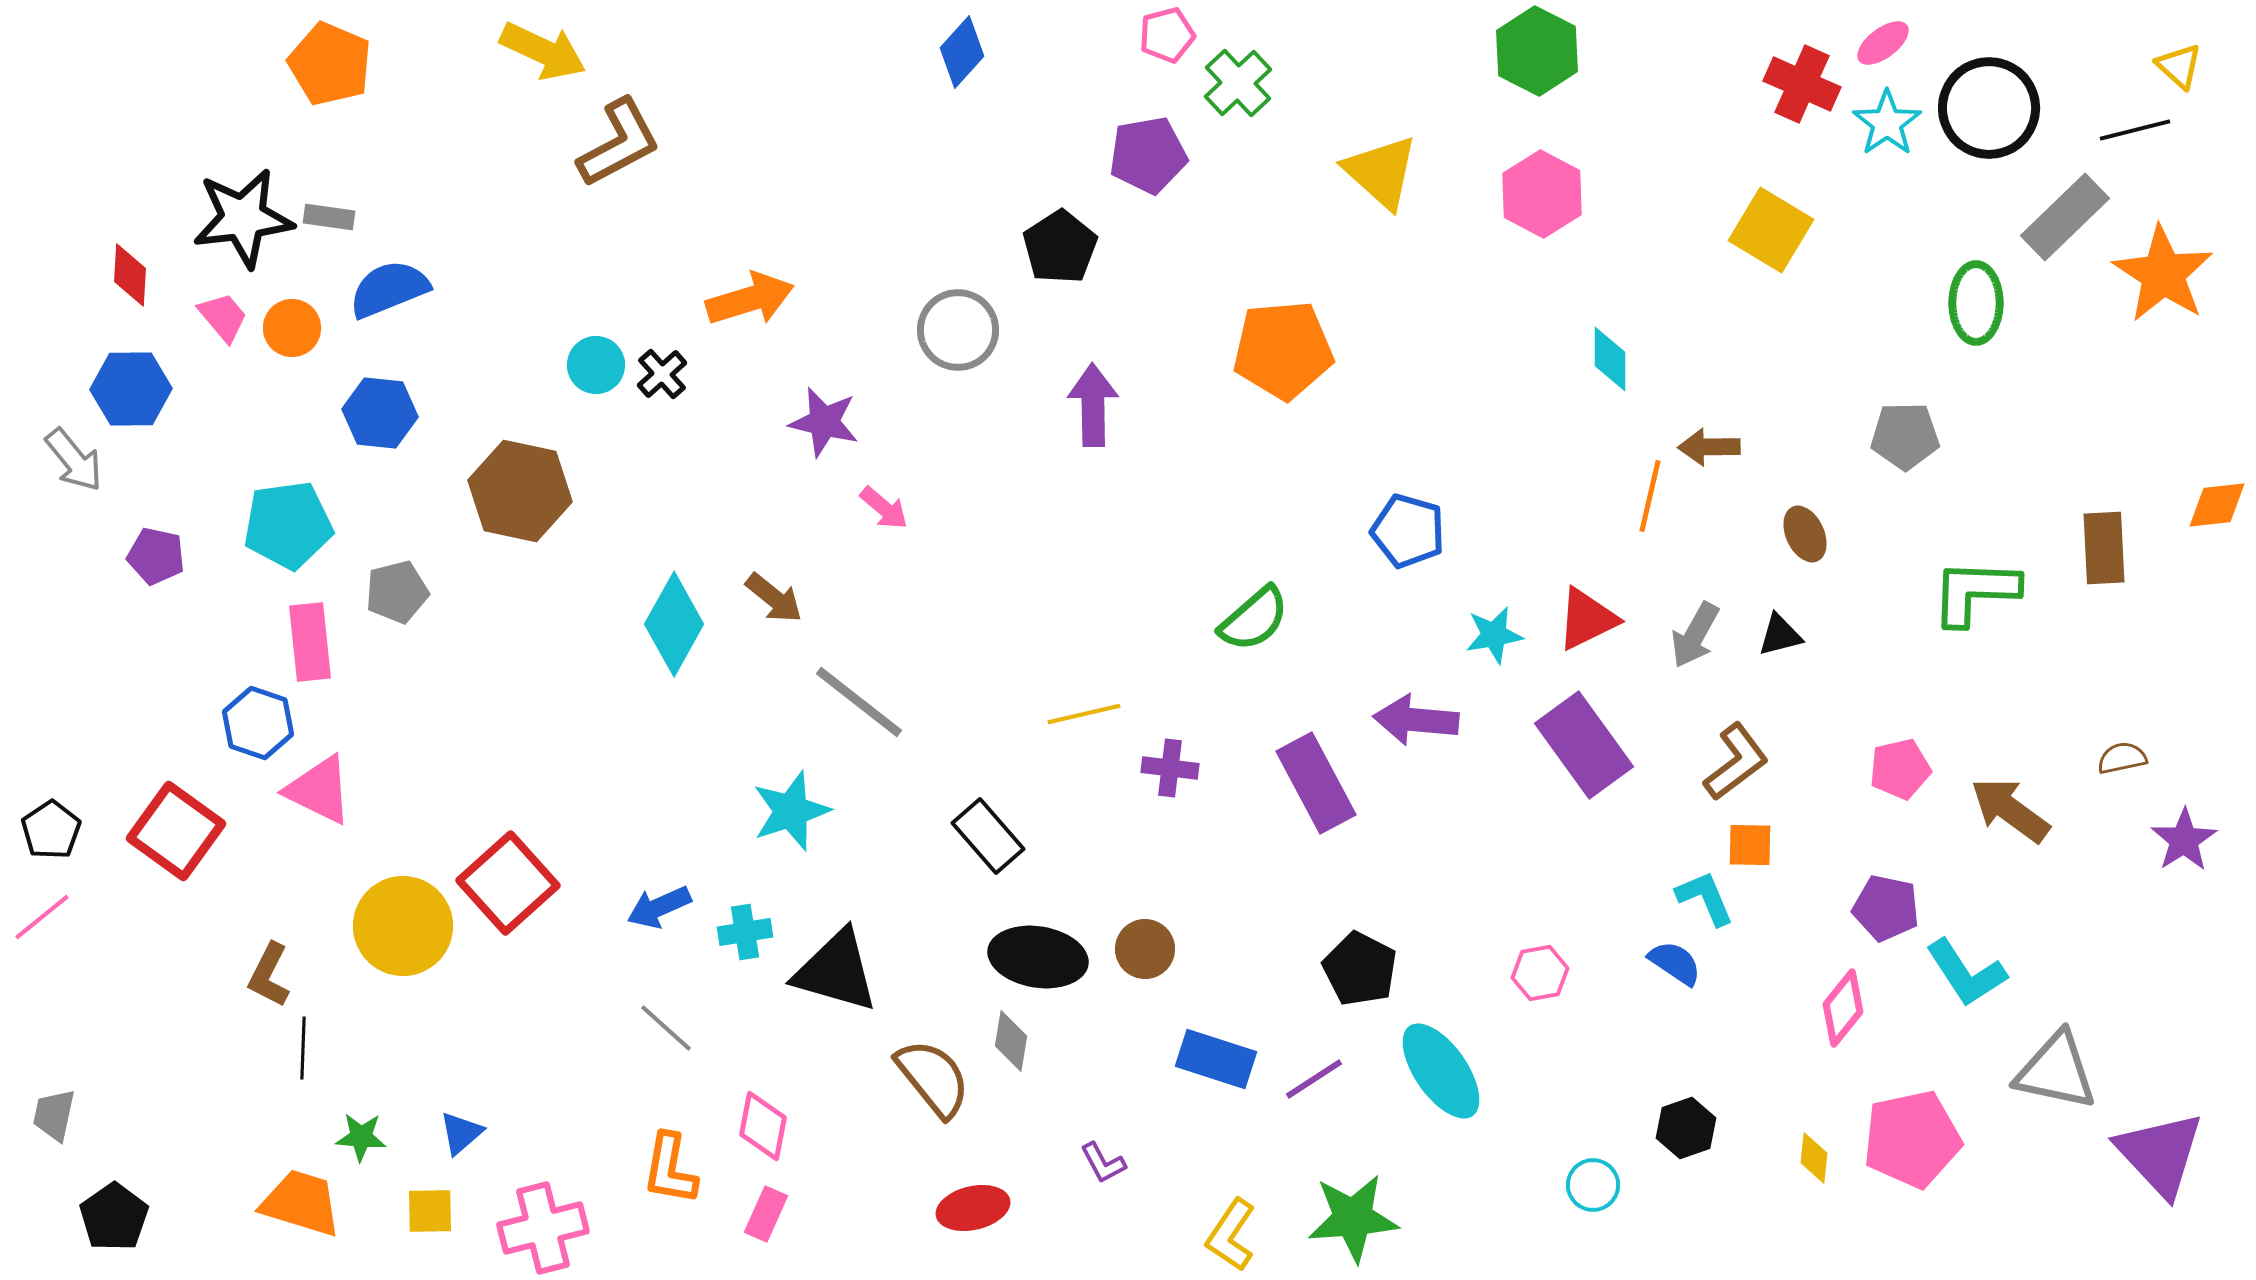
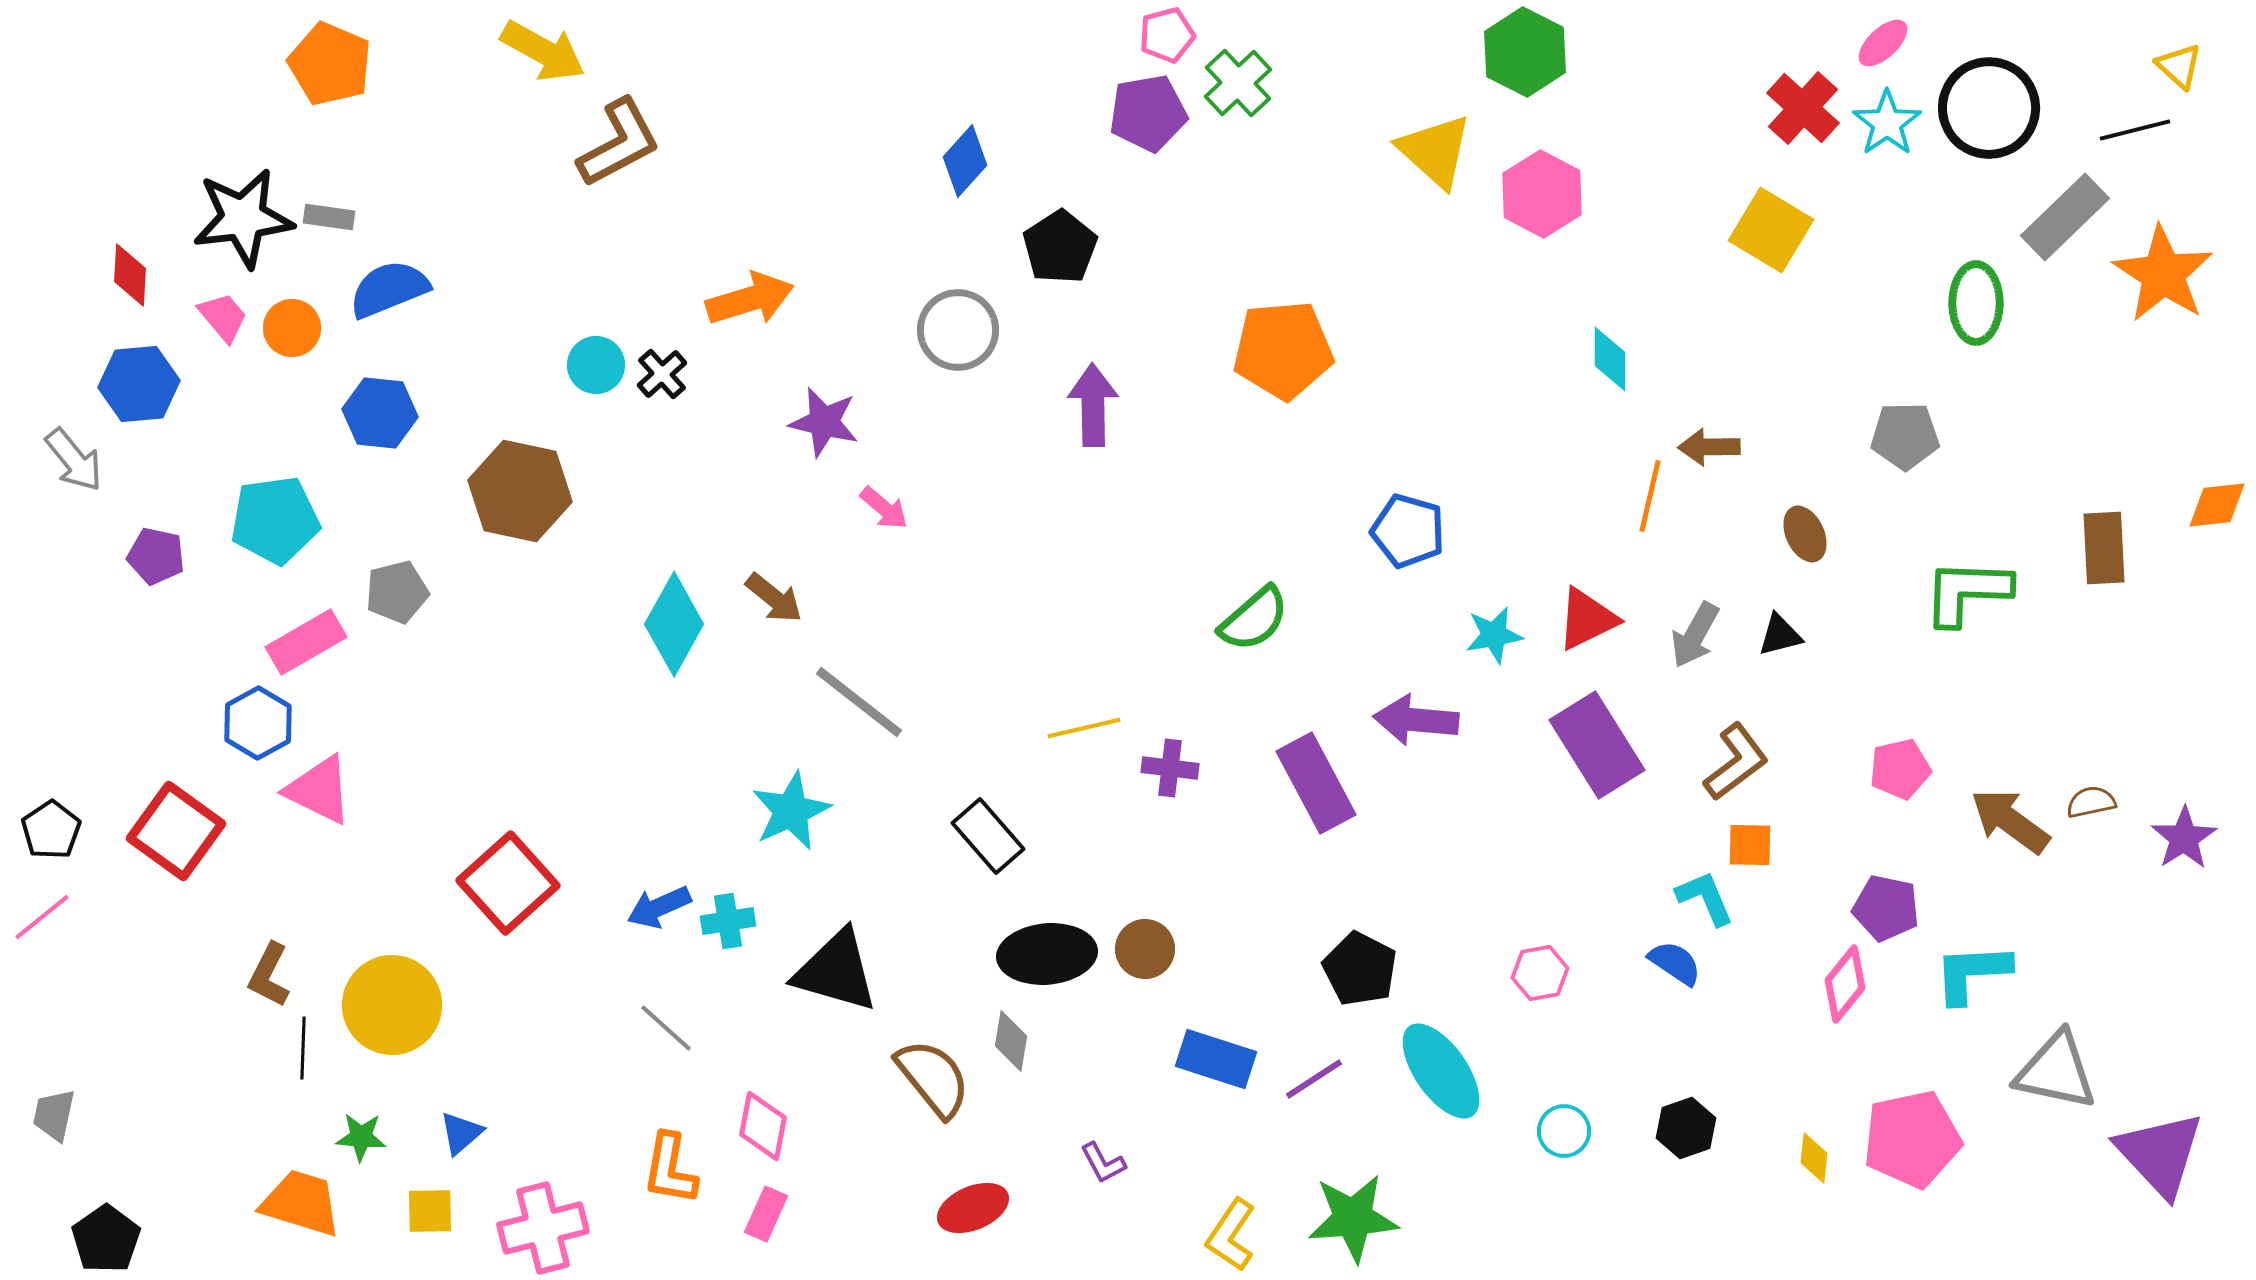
pink ellipse at (1883, 43): rotated 6 degrees counterclockwise
yellow arrow at (543, 51): rotated 4 degrees clockwise
green hexagon at (1537, 51): moved 12 px left, 1 px down
blue diamond at (962, 52): moved 3 px right, 109 px down
red cross at (1802, 84): moved 1 px right, 24 px down; rotated 18 degrees clockwise
purple pentagon at (1148, 155): moved 42 px up
yellow triangle at (1381, 172): moved 54 px right, 21 px up
blue hexagon at (131, 389): moved 8 px right, 5 px up; rotated 4 degrees counterclockwise
cyan pentagon at (288, 525): moved 13 px left, 5 px up
green L-shape at (1975, 592): moved 8 px left
pink rectangle at (310, 642): moved 4 px left; rotated 66 degrees clockwise
yellow line at (1084, 714): moved 14 px down
blue hexagon at (258, 723): rotated 12 degrees clockwise
purple rectangle at (1584, 745): moved 13 px right; rotated 4 degrees clockwise
brown semicircle at (2122, 758): moved 31 px left, 44 px down
brown arrow at (2010, 810): moved 11 px down
cyan star at (791, 811): rotated 6 degrees counterclockwise
purple star at (2184, 840): moved 2 px up
yellow circle at (403, 926): moved 11 px left, 79 px down
cyan cross at (745, 932): moved 17 px left, 11 px up
black ellipse at (1038, 957): moved 9 px right, 3 px up; rotated 14 degrees counterclockwise
cyan L-shape at (1966, 973): moved 6 px right; rotated 120 degrees clockwise
pink diamond at (1843, 1008): moved 2 px right, 24 px up
cyan circle at (1593, 1185): moved 29 px left, 54 px up
red ellipse at (973, 1208): rotated 10 degrees counterclockwise
black pentagon at (114, 1217): moved 8 px left, 22 px down
